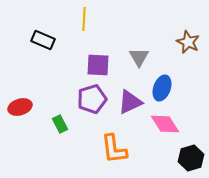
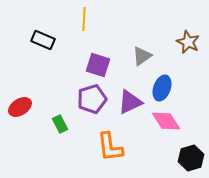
gray triangle: moved 3 px right, 1 px up; rotated 25 degrees clockwise
purple square: rotated 15 degrees clockwise
red ellipse: rotated 15 degrees counterclockwise
pink diamond: moved 1 px right, 3 px up
orange L-shape: moved 4 px left, 2 px up
